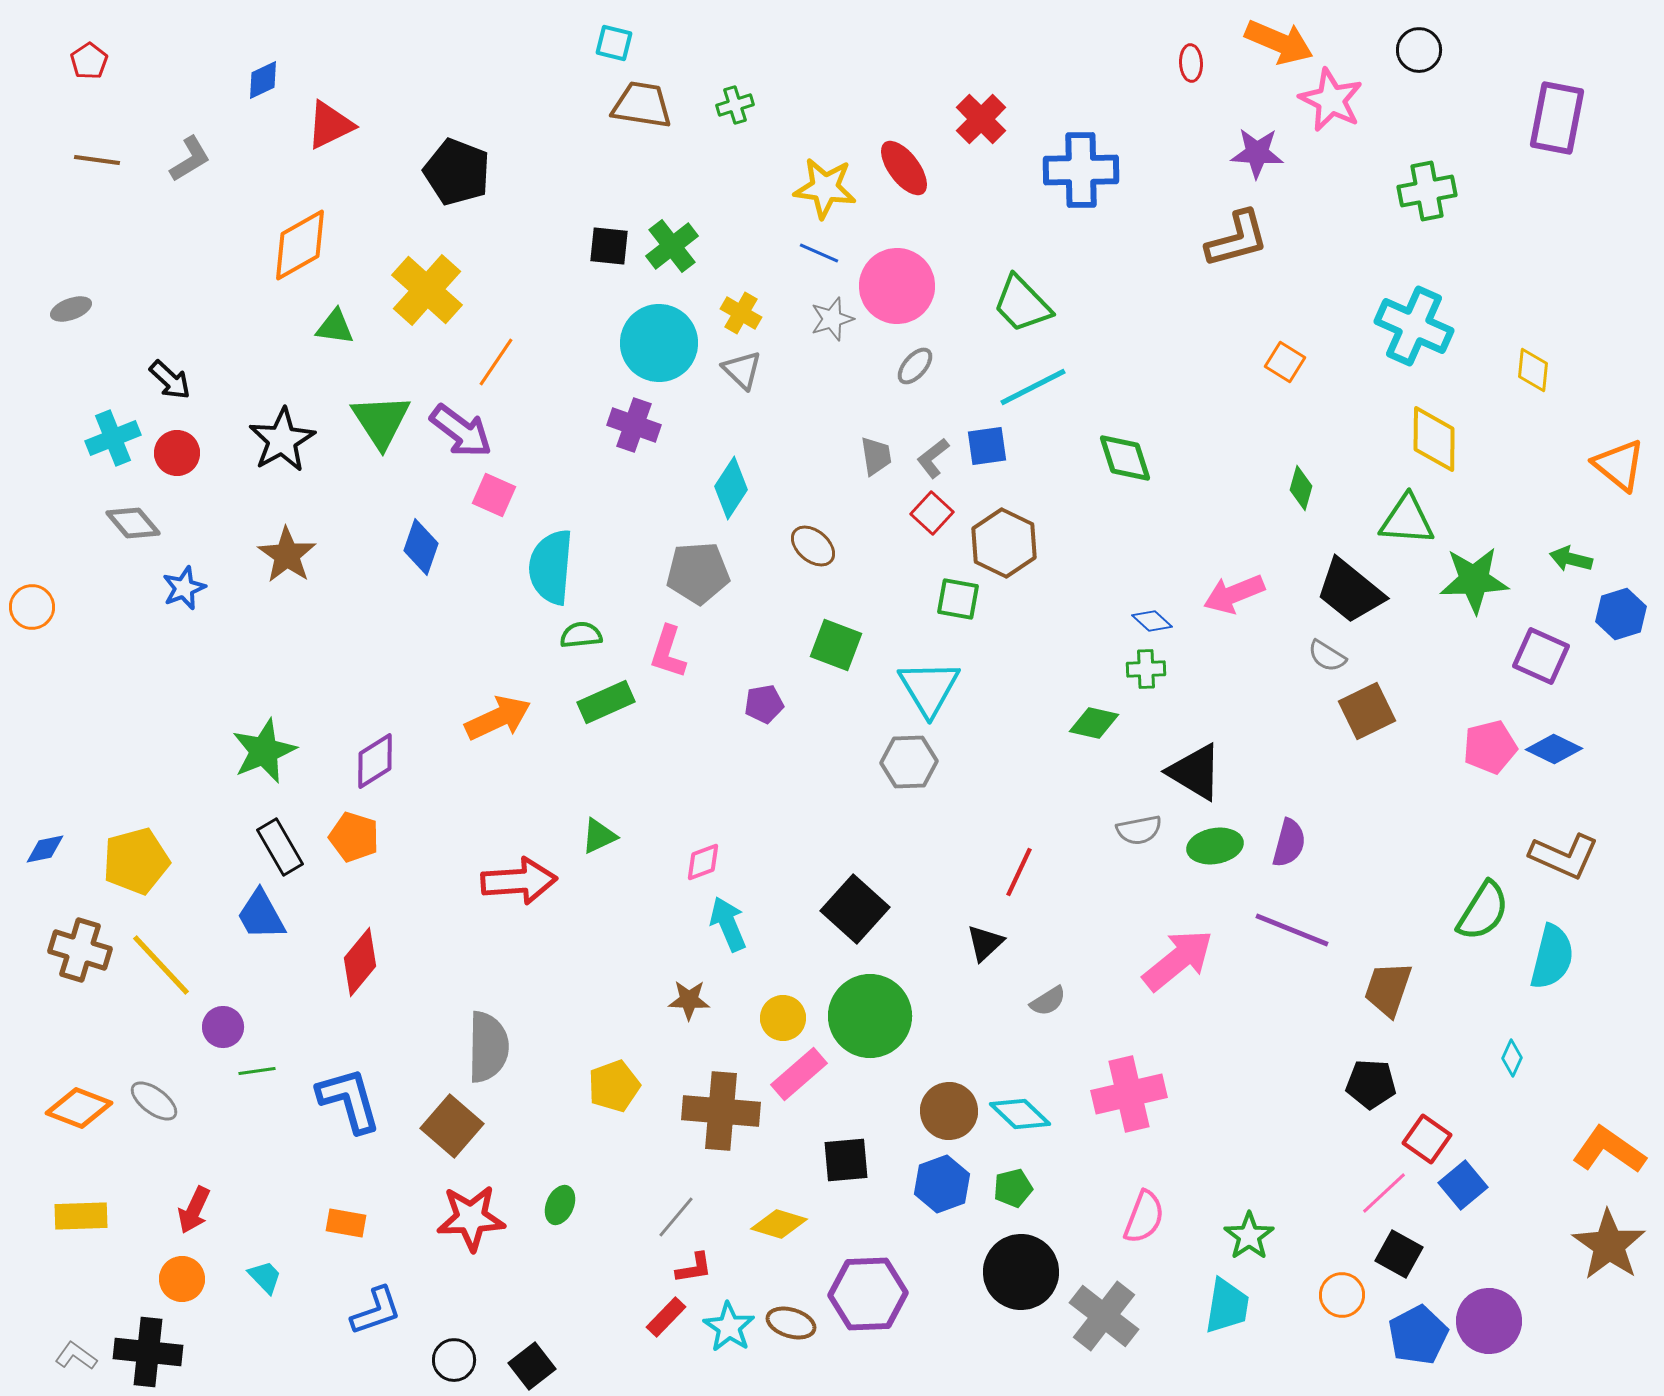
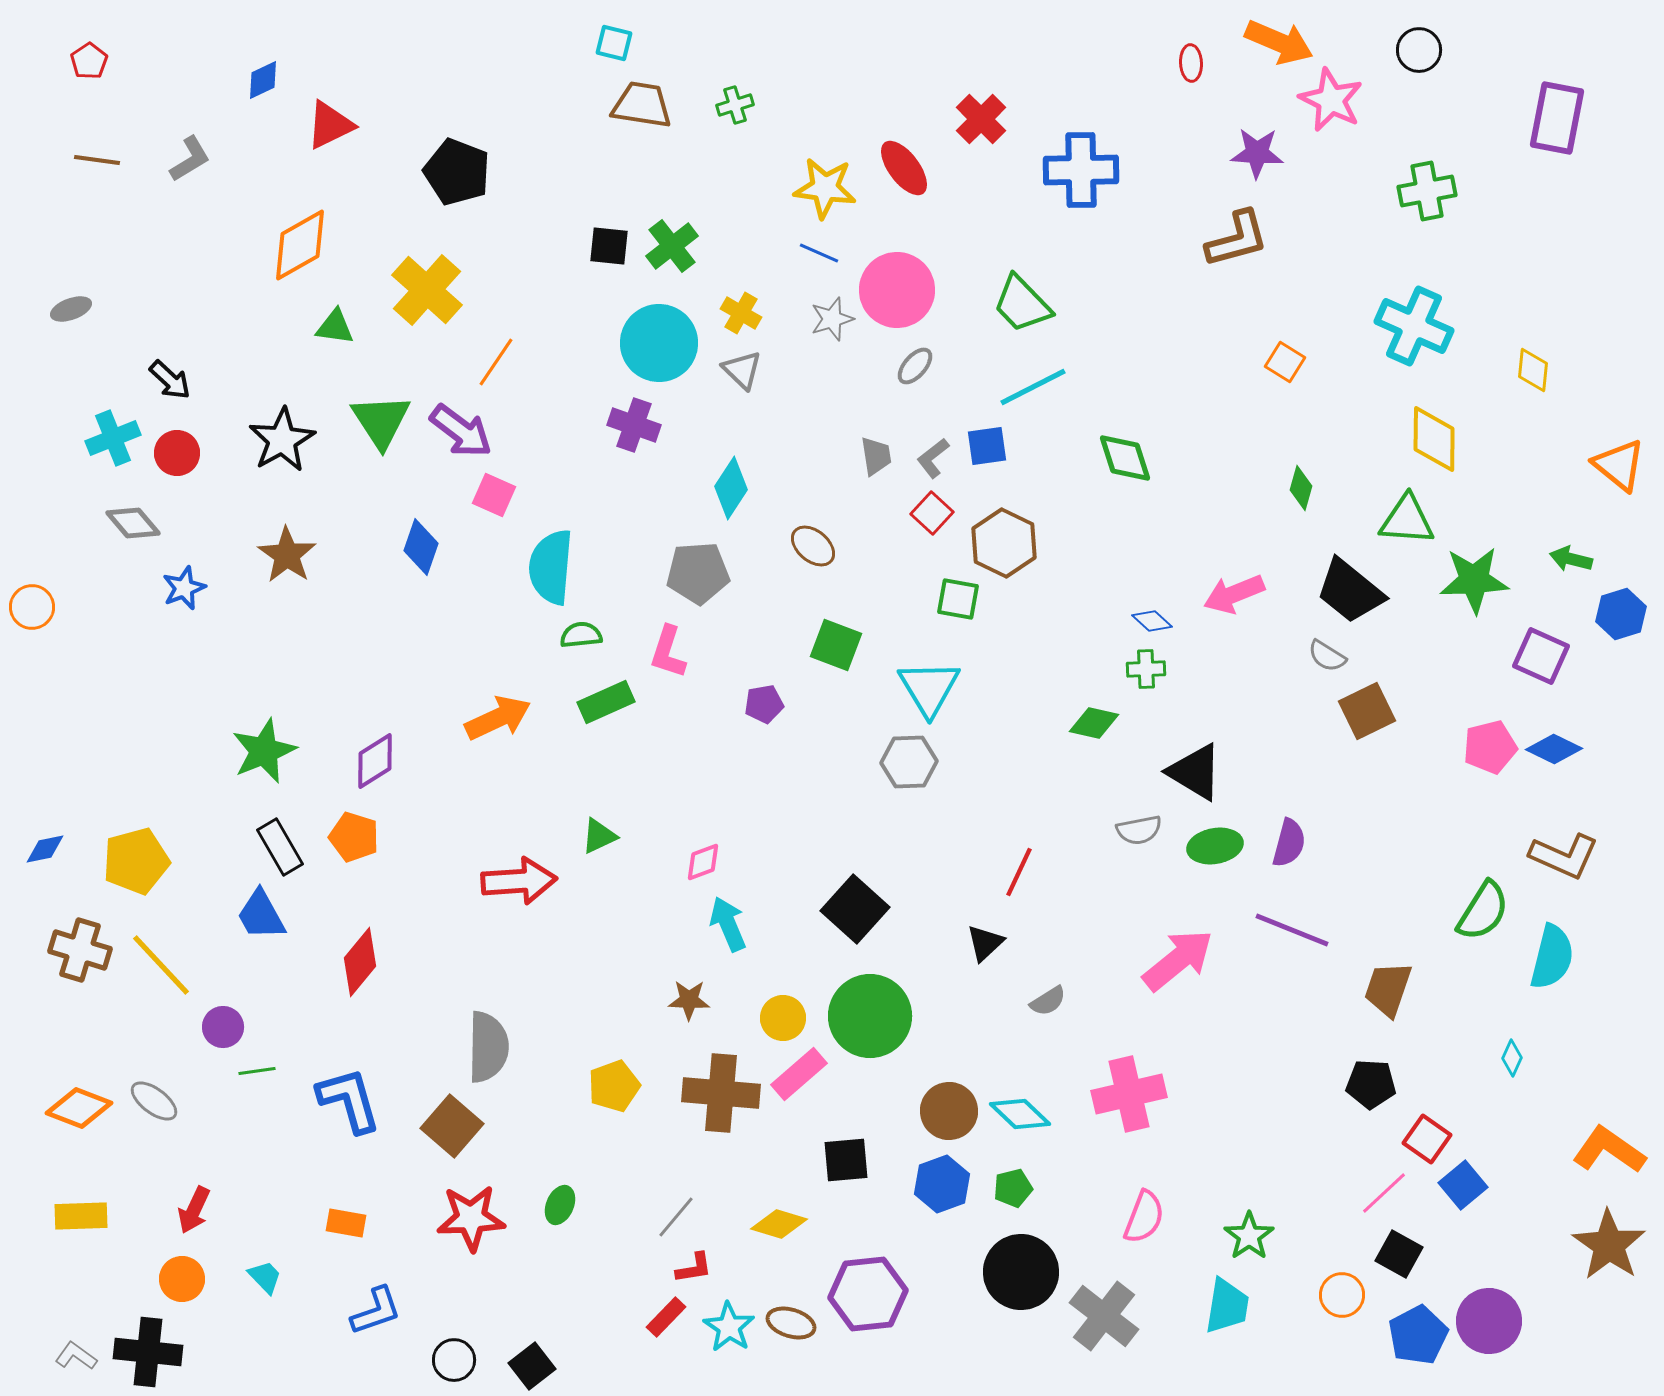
pink circle at (897, 286): moved 4 px down
brown cross at (721, 1111): moved 18 px up
purple hexagon at (868, 1294): rotated 4 degrees counterclockwise
